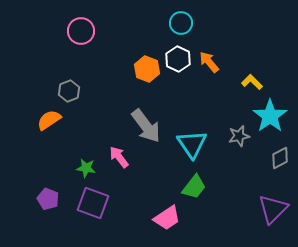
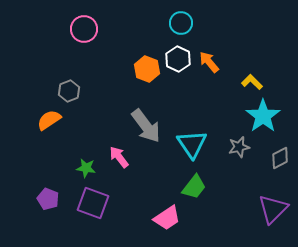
pink circle: moved 3 px right, 2 px up
cyan star: moved 7 px left
gray star: moved 11 px down
